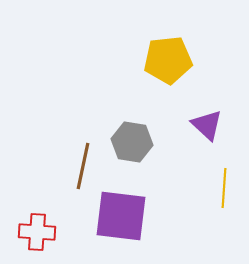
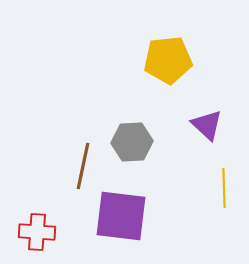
gray hexagon: rotated 12 degrees counterclockwise
yellow line: rotated 6 degrees counterclockwise
